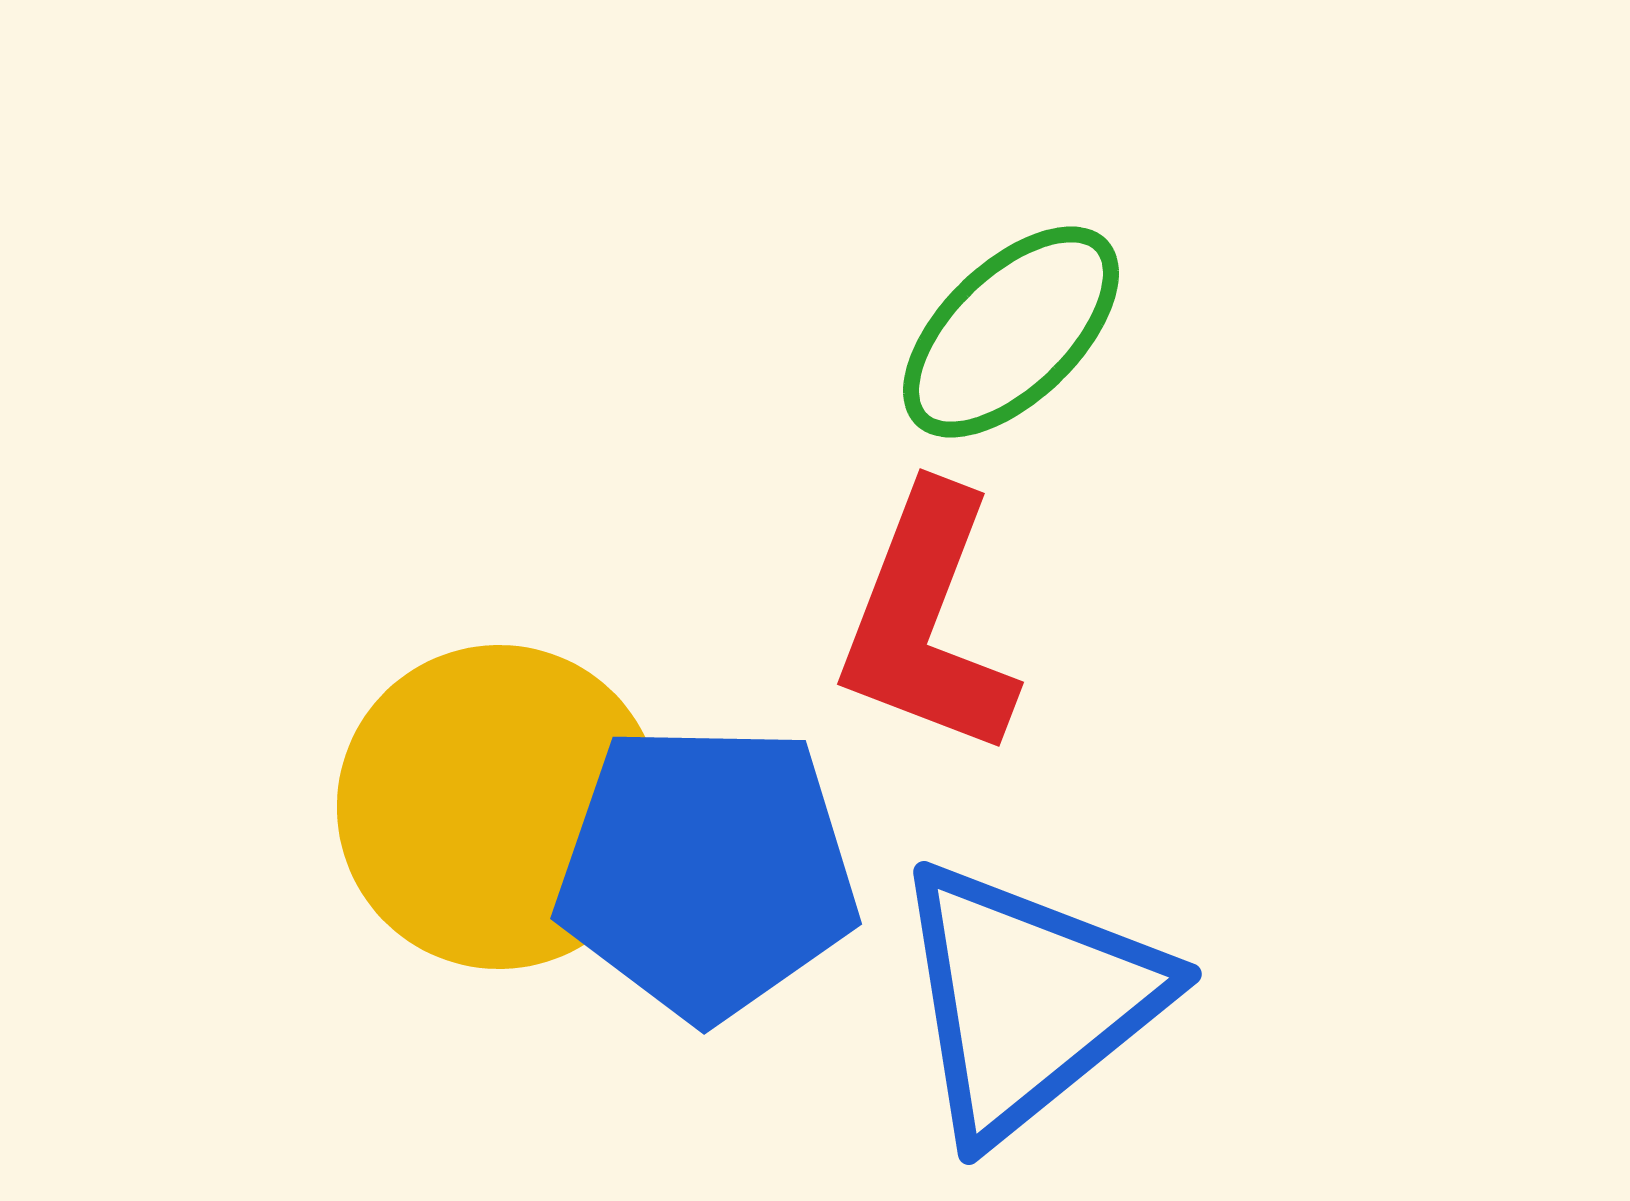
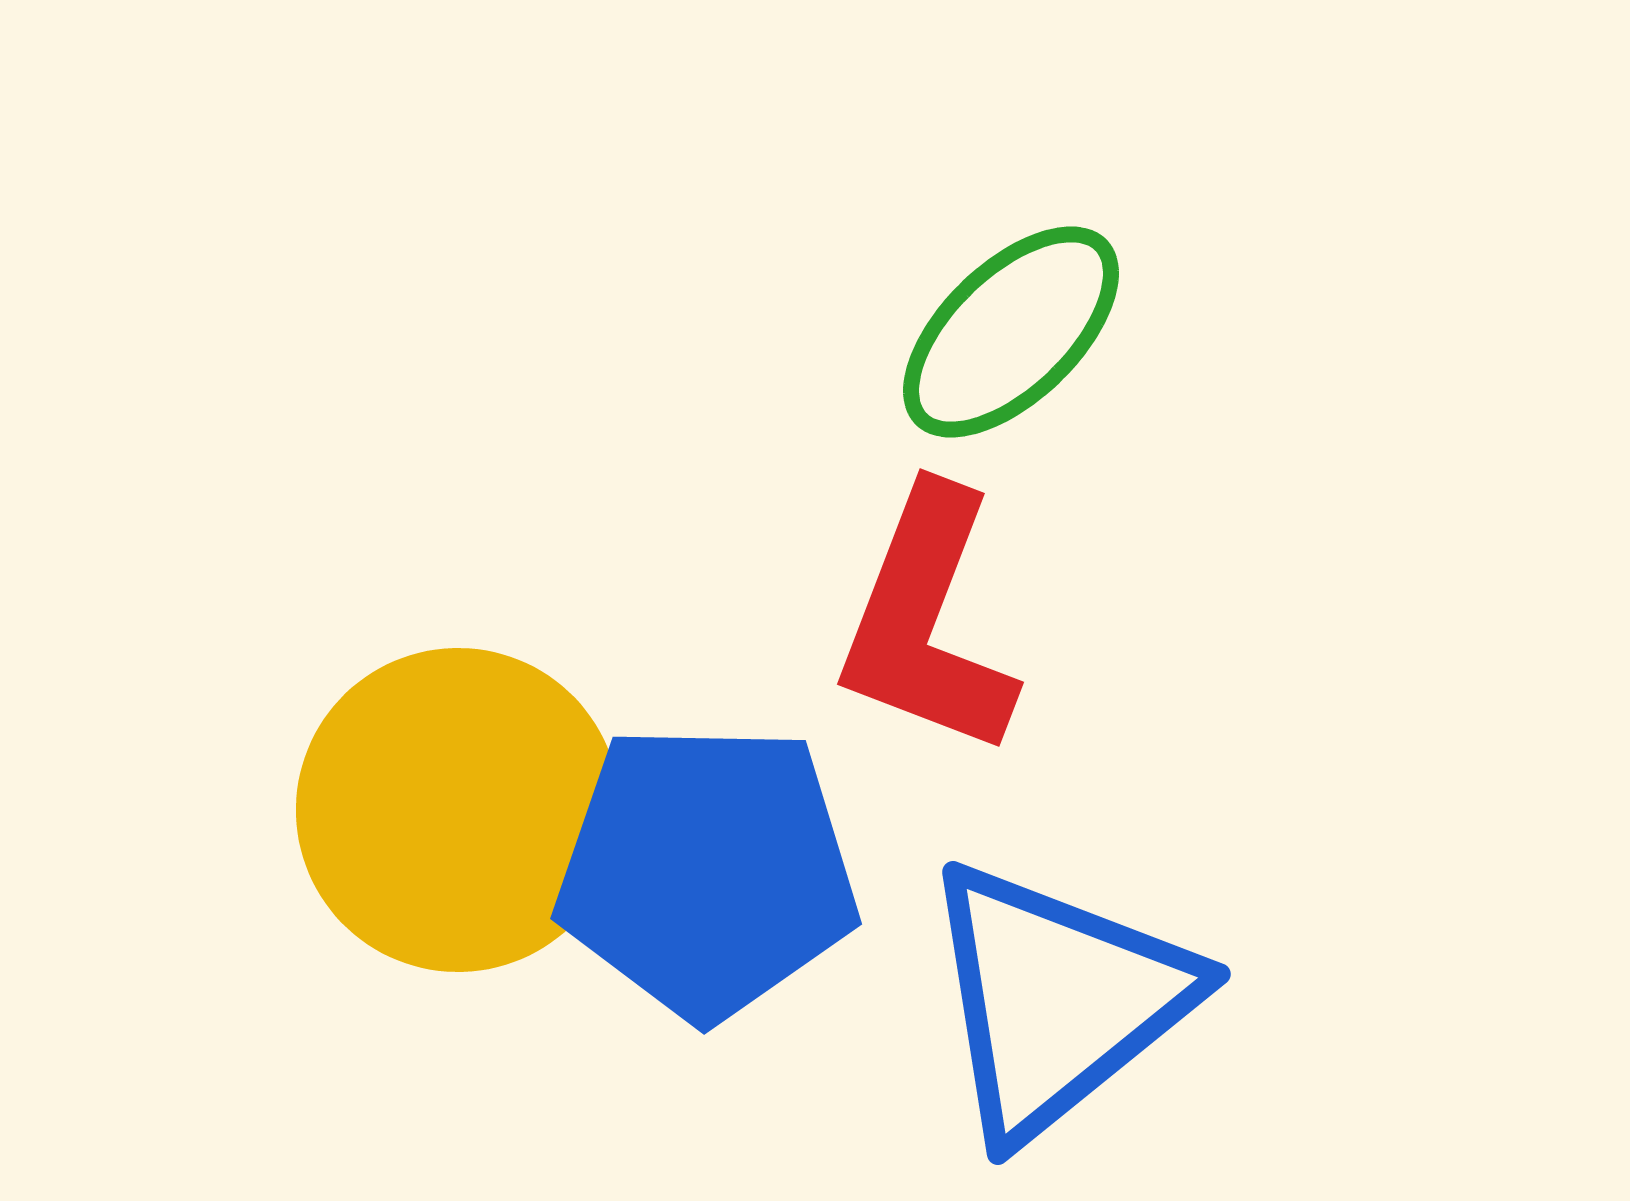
yellow circle: moved 41 px left, 3 px down
blue triangle: moved 29 px right
